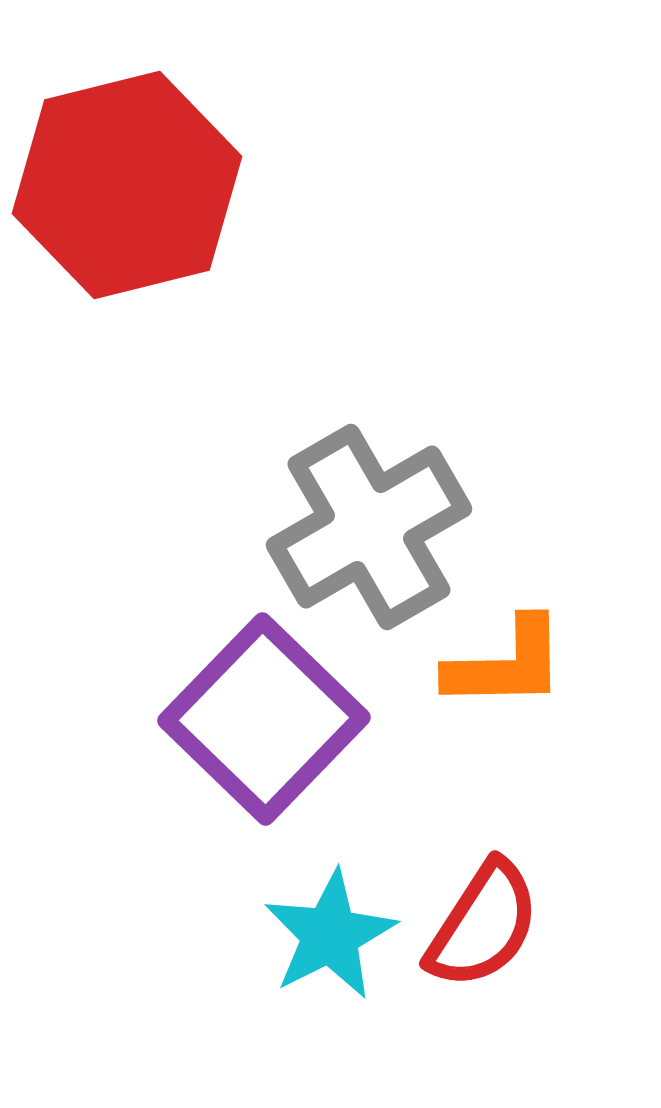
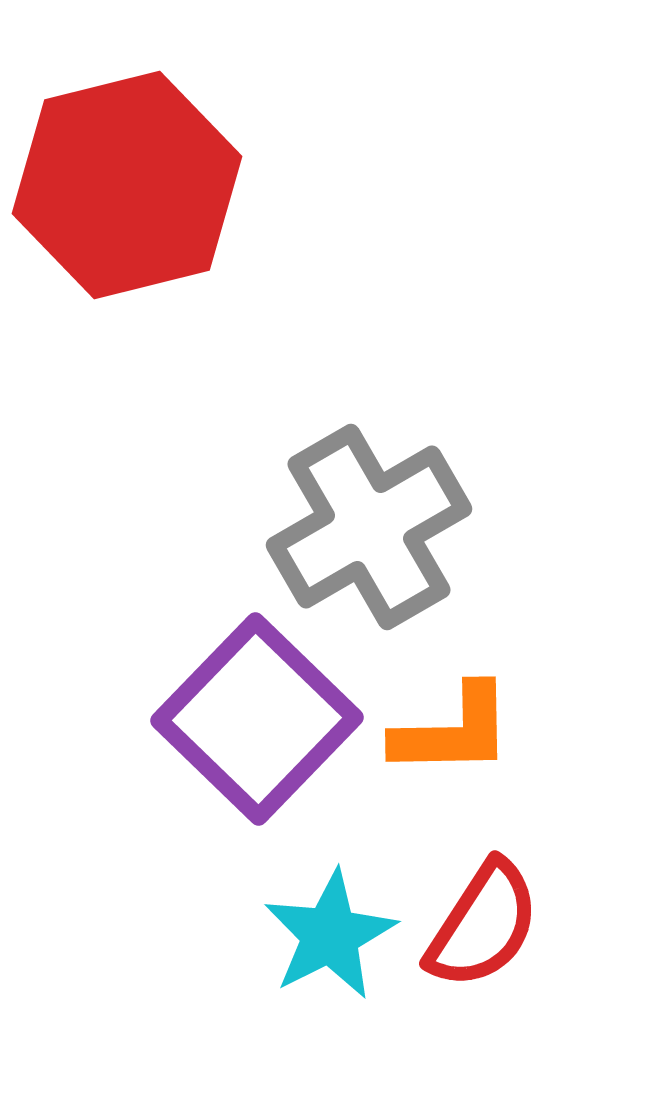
orange L-shape: moved 53 px left, 67 px down
purple square: moved 7 px left
